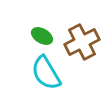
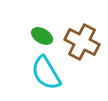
brown cross: rotated 36 degrees counterclockwise
